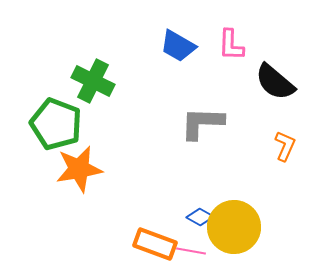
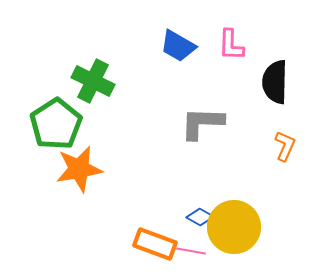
black semicircle: rotated 51 degrees clockwise
green pentagon: rotated 18 degrees clockwise
